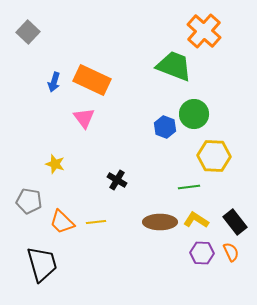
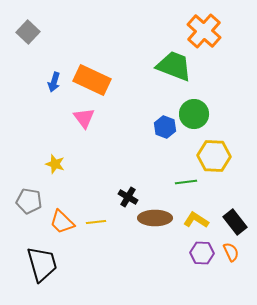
black cross: moved 11 px right, 17 px down
green line: moved 3 px left, 5 px up
brown ellipse: moved 5 px left, 4 px up
